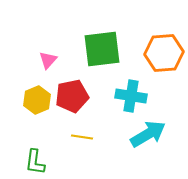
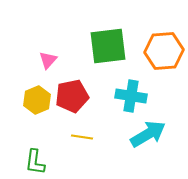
green square: moved 6 px right, 3 px up
orange hexagon: moved 2 px up
